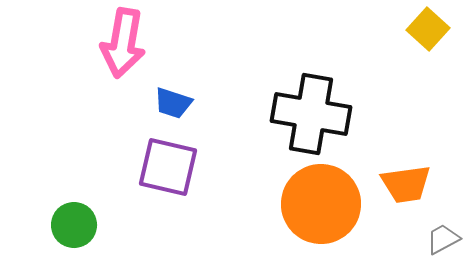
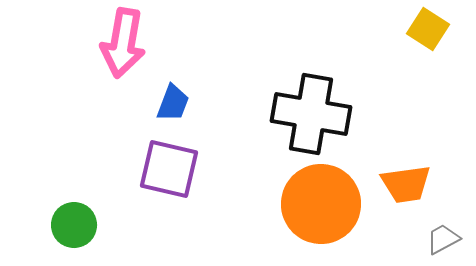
yellow square: rotated 9 degrees counterclockwise
blue trapezoid: rotated 87 degrees counterclockwise
purple square: moved 1 px right, 2 px down
